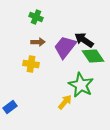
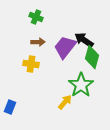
green diamond: moved 1 px left, 1 px down; rotated 50 degrees clockwise
green star: rotated 10 degrees clockwise
blue rectangle: rotated 32 degrees counterclockwise
